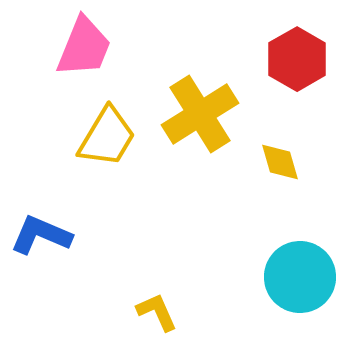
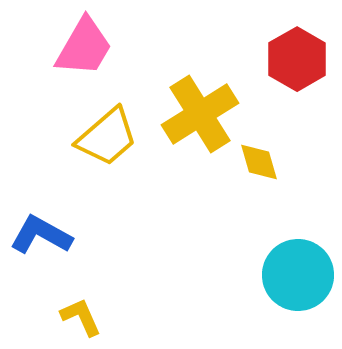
pink trapezoid: rotated 8 degrees clockwise
yellow trapezoid: rotated 18 degrees clockwise
yellow diamond: moved 21 px left
blue L-shape: rotated 6 degrees clockwise
cyan circle: moved 2 px left, 2 px up
yellow L-shape: moved 76 px left, 5 px down
